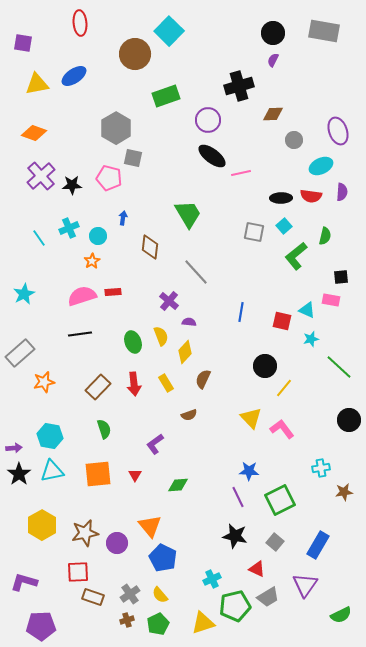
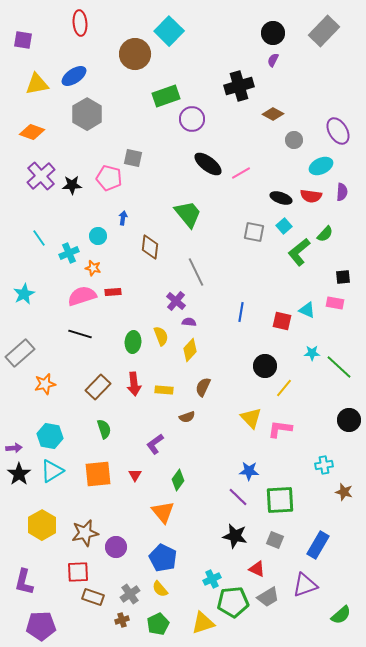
gray rectangle at (324, 31): rotated 56 degrees counterclockwise
purple square at (23, 43): moved 3 px up
brown diamond at (273, 114): rotated 30 degrees clockwise
purple circle at (208, 120): moved 16 px left, 1 px up
gray hexagon at (116, 128): moved 29 px left, 14 px up
purple ellipse at (338, 131): rotated 12 degrees counterclockwise
orange diamond at (34, 133): moved 2 px left, 1 px up
black ellipse at (212, 156): moved 4 px left, 8 px down
pink line at (241, 173): rotated 18 degrees counterclockwise
black ellipse at (281, 198): rotated 20 degrees clockwise
green trapezoid at (188, 214): rotated 8 degrees counterclockwise
cyan cross at (69, 228): moved 25 px down
green semicircle at (325, 236): moved 2 px up; rotated 30 degrees clockwise
green L-shape at (296, 256): moved 3 px right, 4 px up
orange star at (92, 261): moved 1 px right, 7 px down; rotated 28 degrees counterclockwise
gray line at (196, 272): rotated 16 degrees clockwise
black square at (341, 277): moved 2 px right
pink rectangle at (331, 300): moved 4 px right, 3 px down
purple cross at (169, 301): moved 7 px right
black line at (80, 334): rotated 25 degrees clockwise
cyan star at (311, 339): moved 1 px right, 14 px down; rotated 14 degrees clockwise
green ellipse at (133, 342): rotated 25 degrees clockwise
yellow diamond at (185, 352): moved 5 px right, 2 px up
brown semicircle at (203, 379): moved 8 px down
orange star at (44, 382): moved 1 px right, 2 px down
yellow rectangle at (166, 383): moved 2 px left, 7 px down; rotated 54 degrees counterclockwise
brown semicircle at (189, 415): moved 2 px left, 2 px down
pink L-shape at (282, 429): moved 2 px left; rotated 45 degrees counterclockwise
cyan cross at (321, 468): moved 3 px right, 3 px up
cyan triangle at (52, 471): rotated 20 degrees counterclockwise
green diamond at (178, 485): moved 5 px up; rotated 50 degrees counterclockwise
brown star at (344, 492): rotated 24 degrees clockwise
purple line at (238, 497): rotated 20 degrees counterclockwise
green square at (280, 500): rotated 24 degrees clockwise
orange triangle at (150, 526): moved 13 px right, 14 px up
gray square at (275, 542): moved 2 px up; rotated 18 degrees counterclockwise
purple circle at (117, 543): moved 1 px left, 4 px down
purple L-shape at (24, 582): rotated 92 degrees counterclockwise
purple triangle at (305, 585): rotated 36 degrees clockwise
yellow semicircle at (160, 595): moved 6 px up
green pentagon at (235, 606): moved 2 px left, 4 px up; rotated 8 degrees clockwise
green semicircle at (341, 615): rotated 15 degrees counterclockwise
brown cross at (127, 620): moved 5 px left
